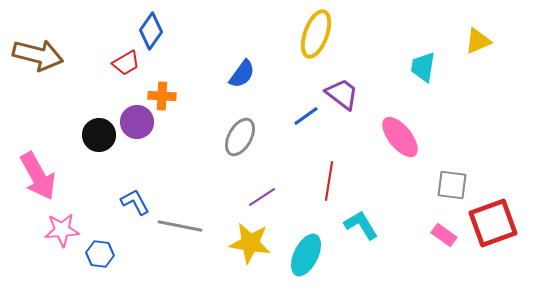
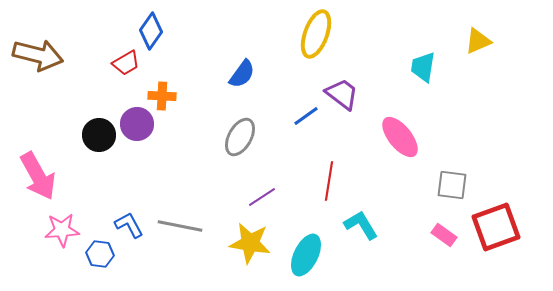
purple circle: moved 2 px down
blue L-shape: moved 6 px left, 23 px down
red square: moved 3 px right, 4 px down
